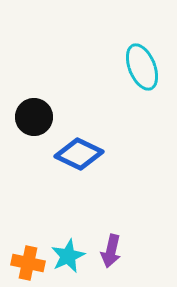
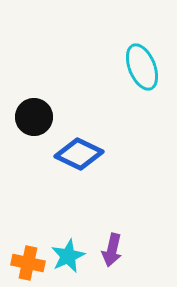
purple arrow: moved 1 px right, 1 px up
